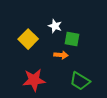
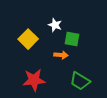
white star: moved 1 px up
